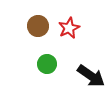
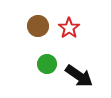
red star: rotated 10 degrees counterclockwise
black arrow: moved 12 px left
